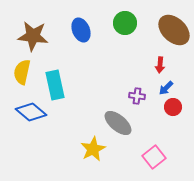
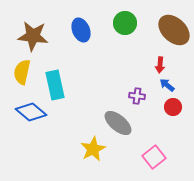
blue arrow: moved 1 px right, 3 px up; rotated 84 degrees clockwise
